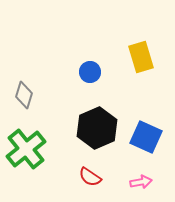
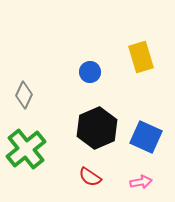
gray diamond: rotated 8 degrees clockwise
